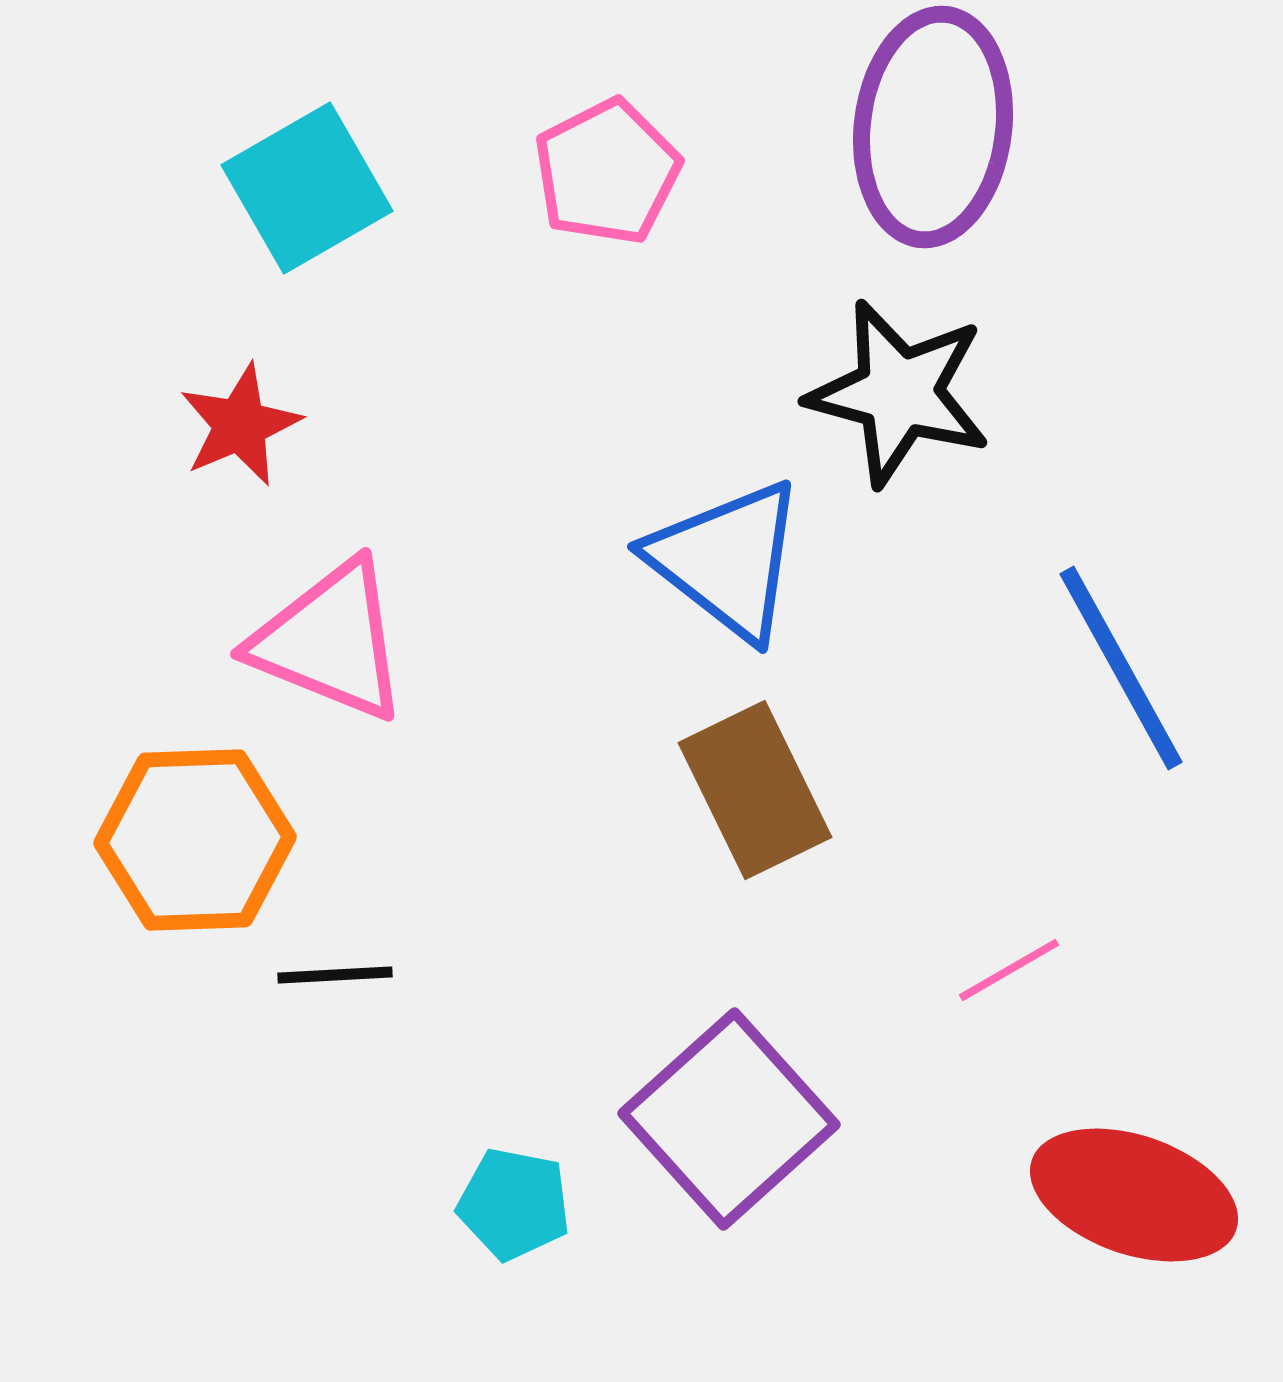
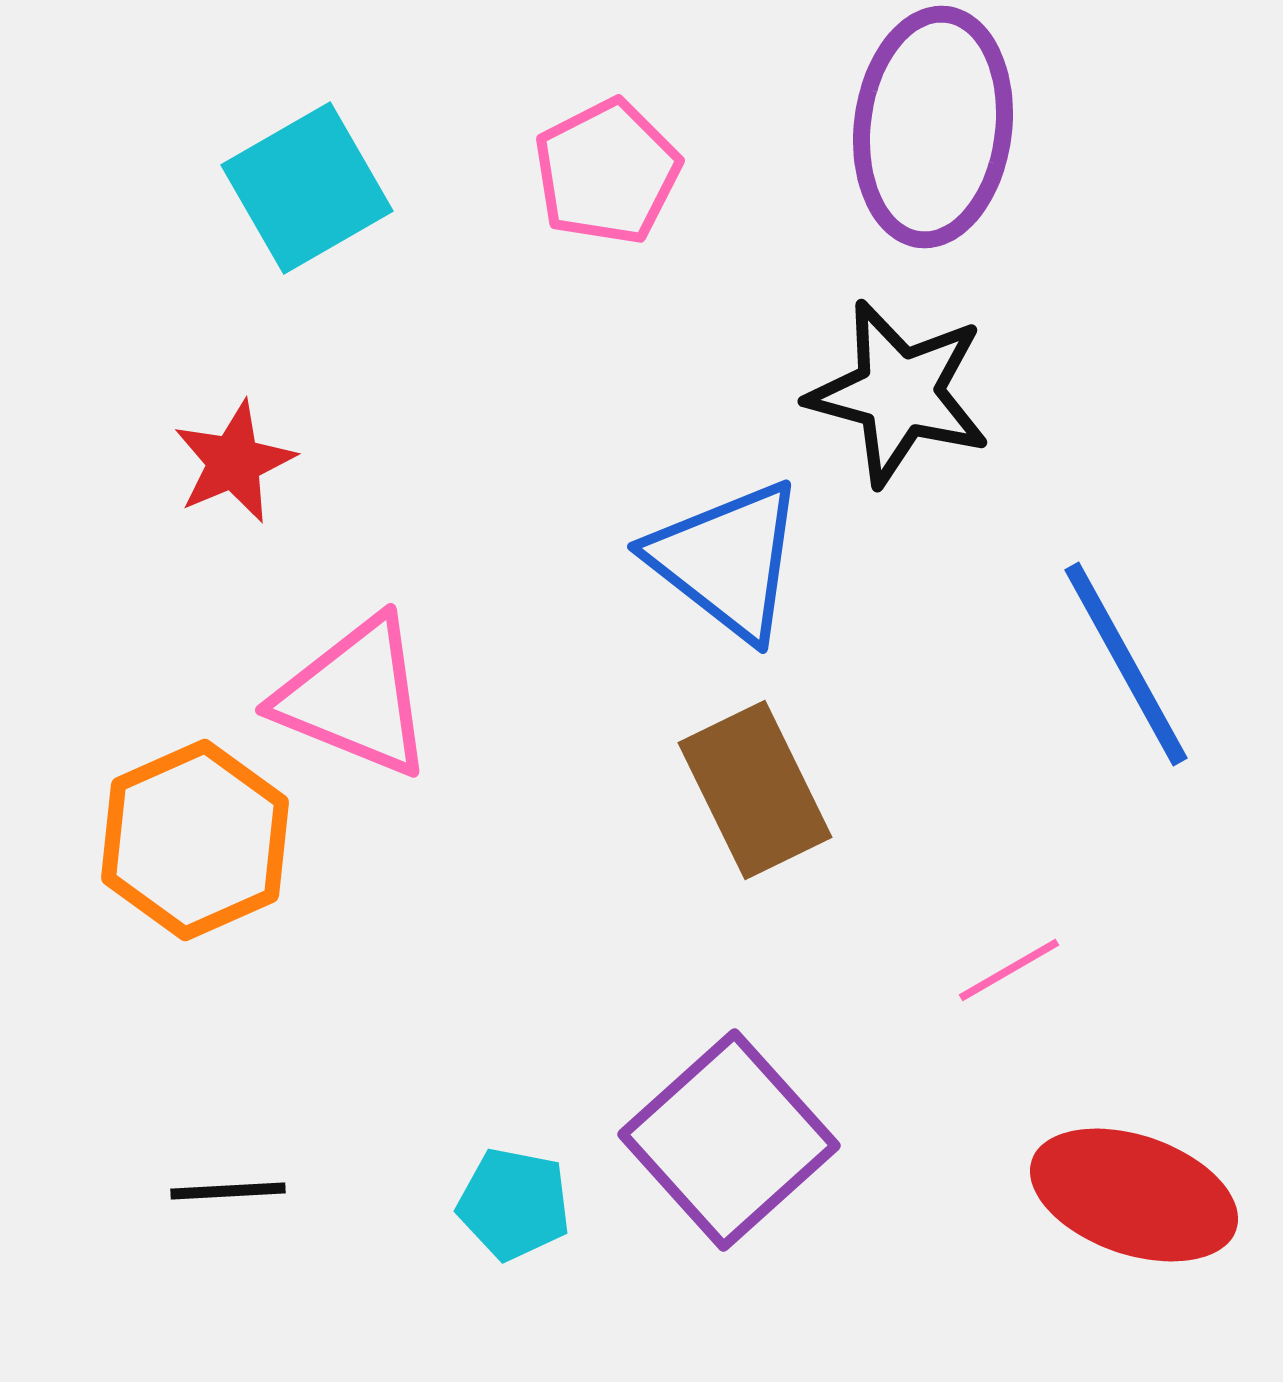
red star: moved 6 px left, 37 px down
pink triangle: moved 25 px right, 56 px down
blue line: moved 5 px right, 4 px up
orange hexagon: rotated 22 degrees counterclockwise
black line: moved 107 px left, 216 px down
purple square: moved 21 px down
